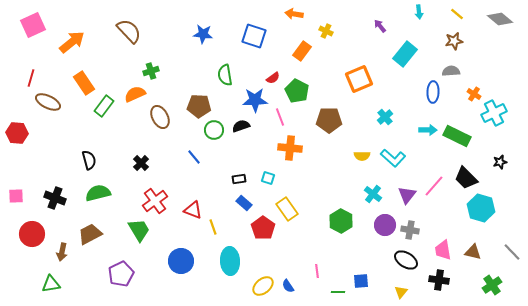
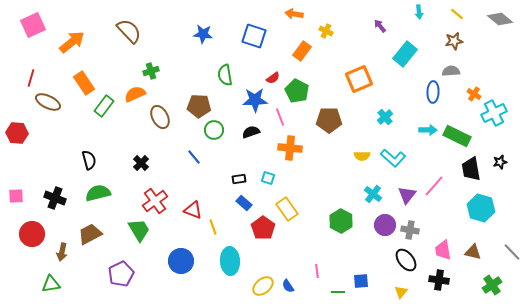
black semicircle at (241, 126): moved 10 px right, 6 px down
black trapezoid at (466, 178): moved 5 px right, 9 px up; rotated 35 degrees clockwise
black ellipse at (406, 260): rotated 20 degrees clockwise
